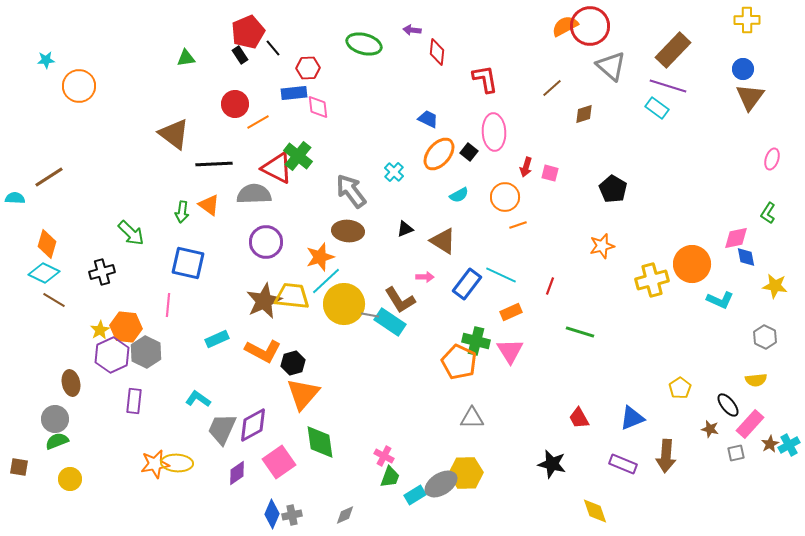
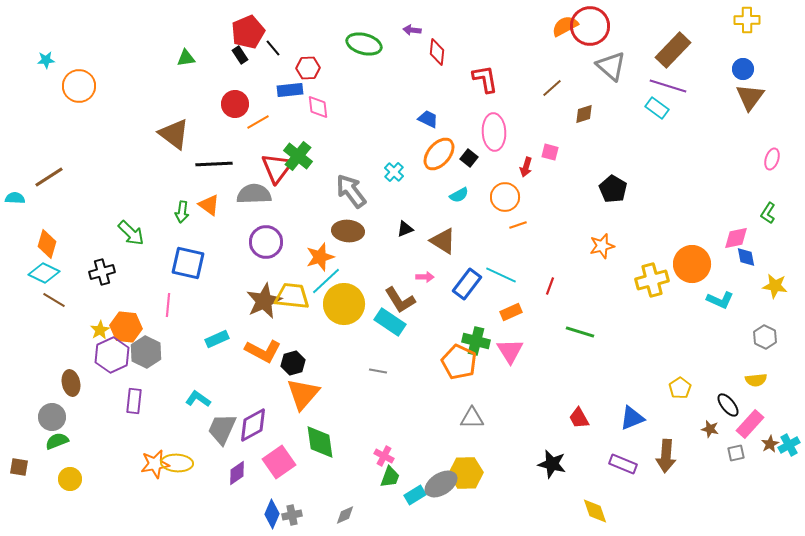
blue rectangle at (294, 93): moved 4 px left, 3 px up
black square at (469, 152): moved 6 px down
red triangle at (277, 168): rotated 40 degrees clockwise
pink square at (550, 173): moved 21 px up
gray line at (370, 315): moved 8 px right, 56 px down
gray circle at (55, 419): moved 3 px left, 2 px up
